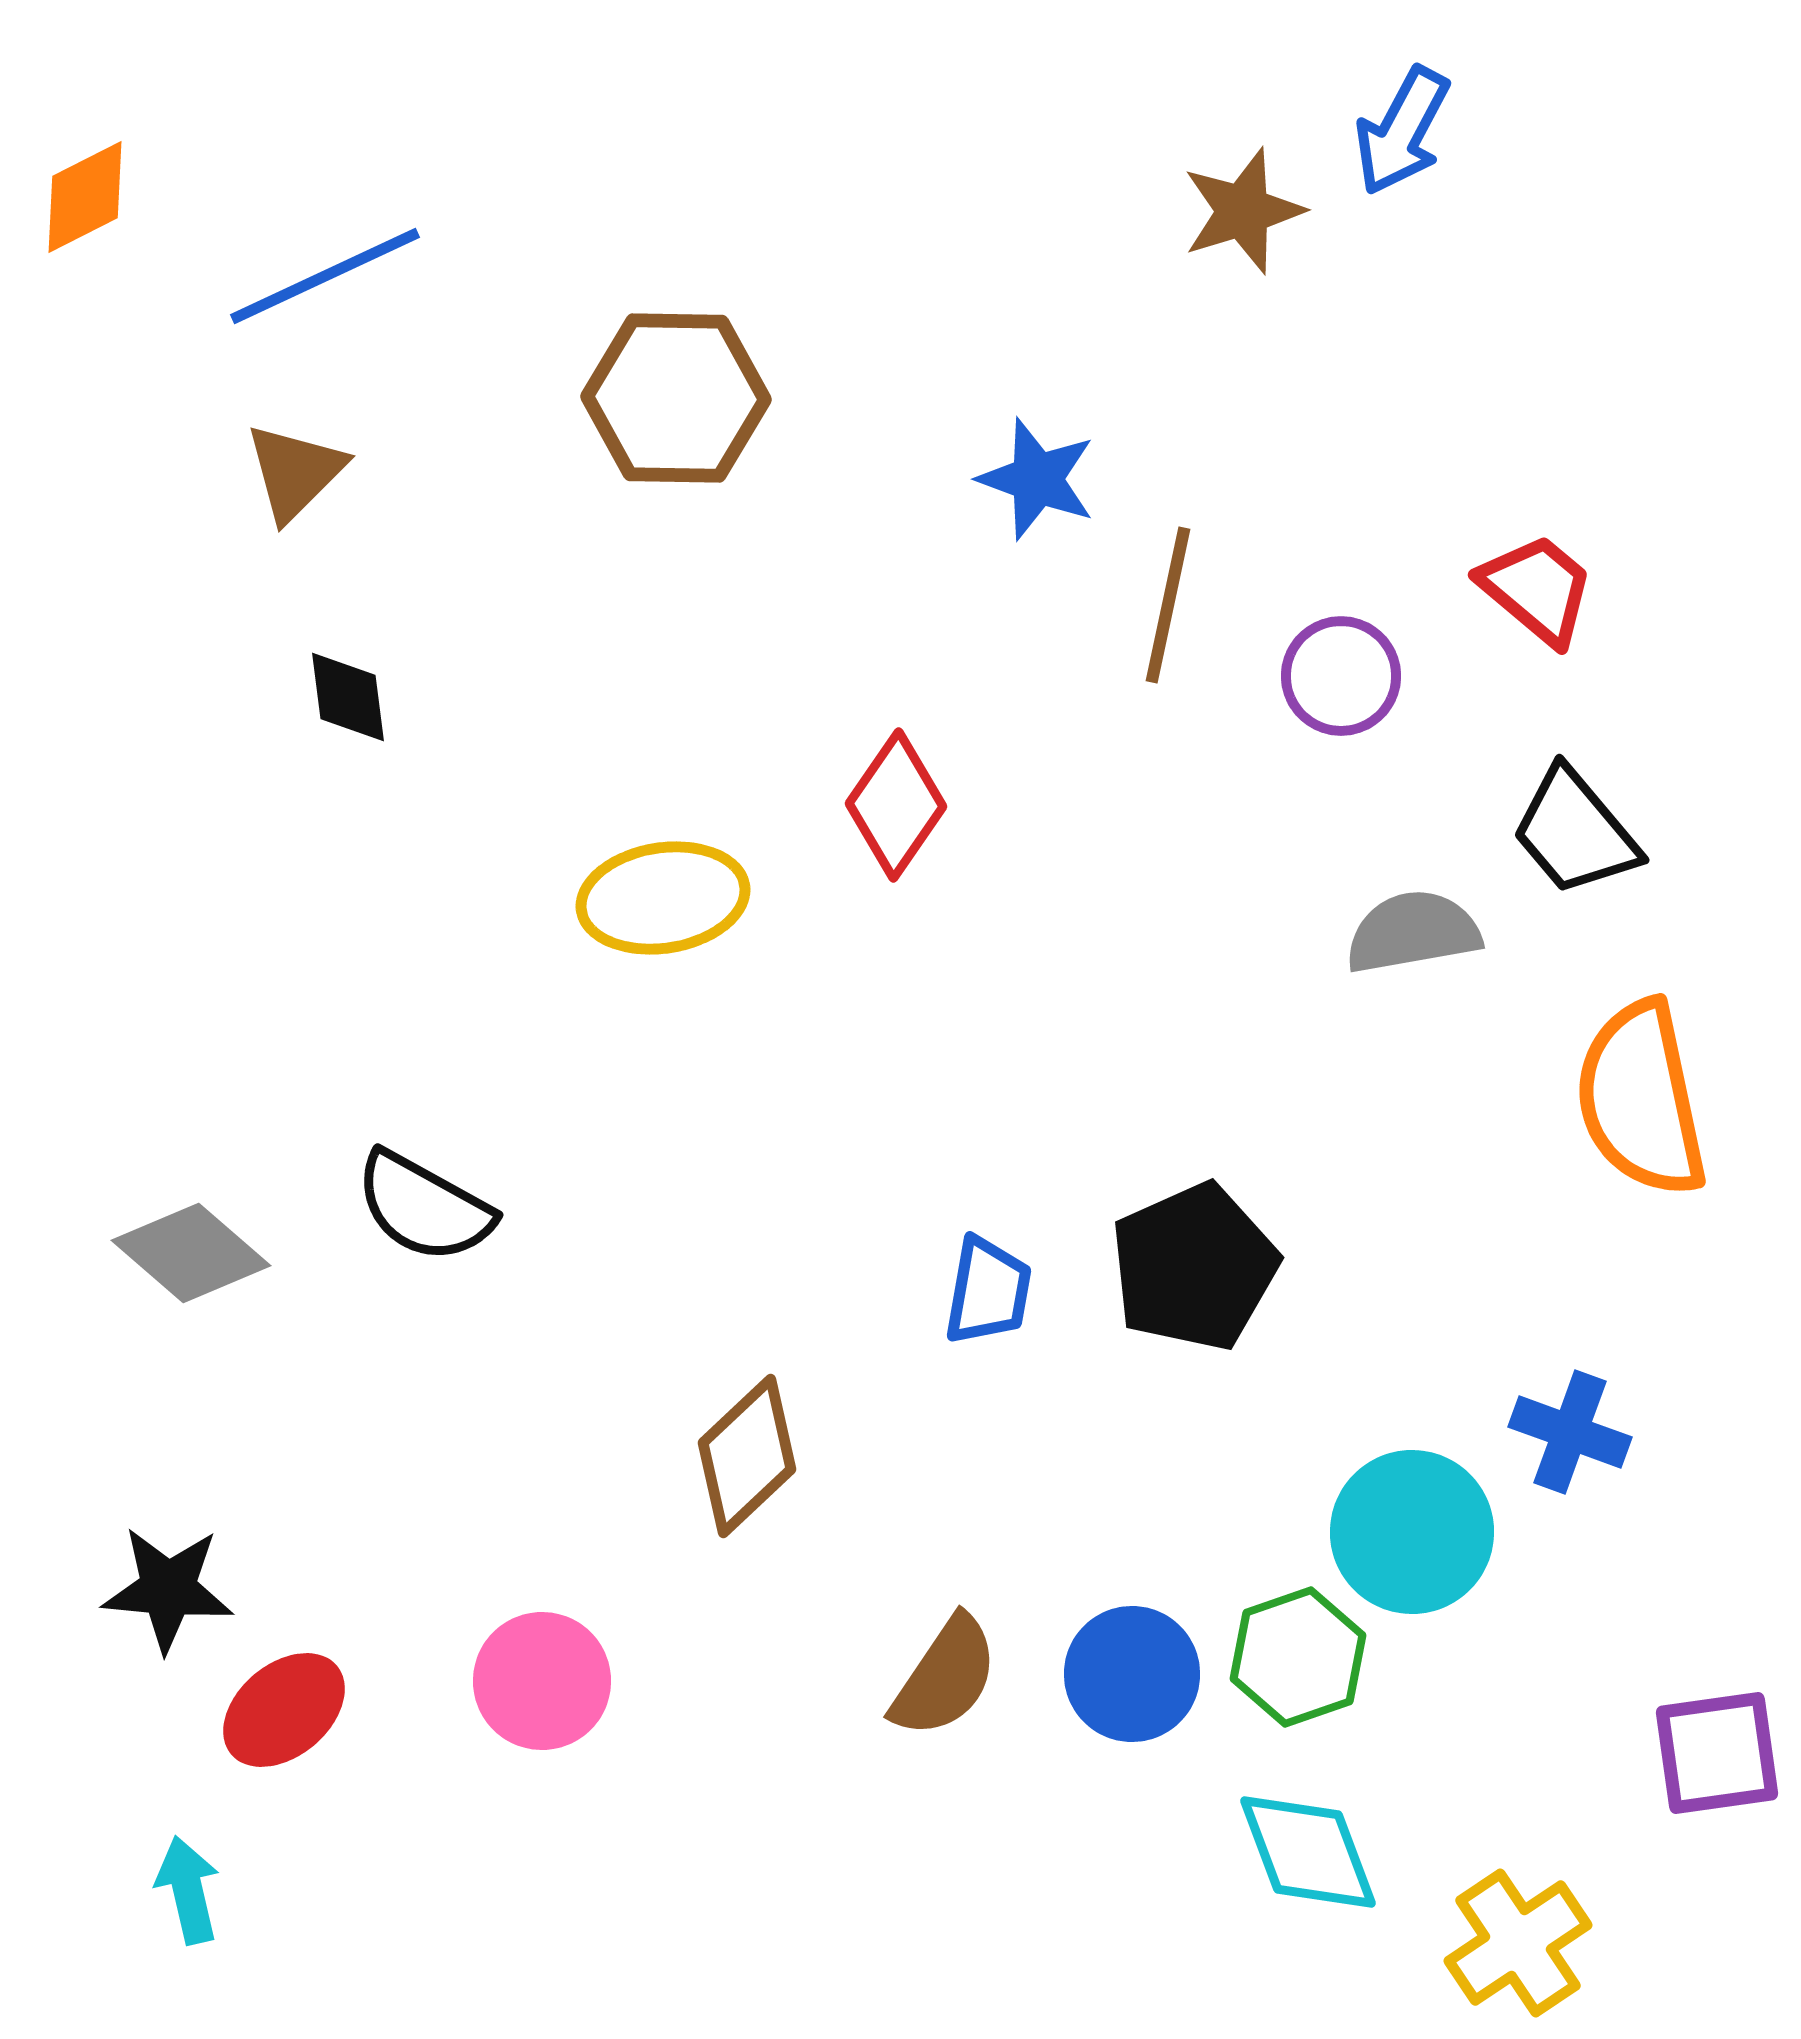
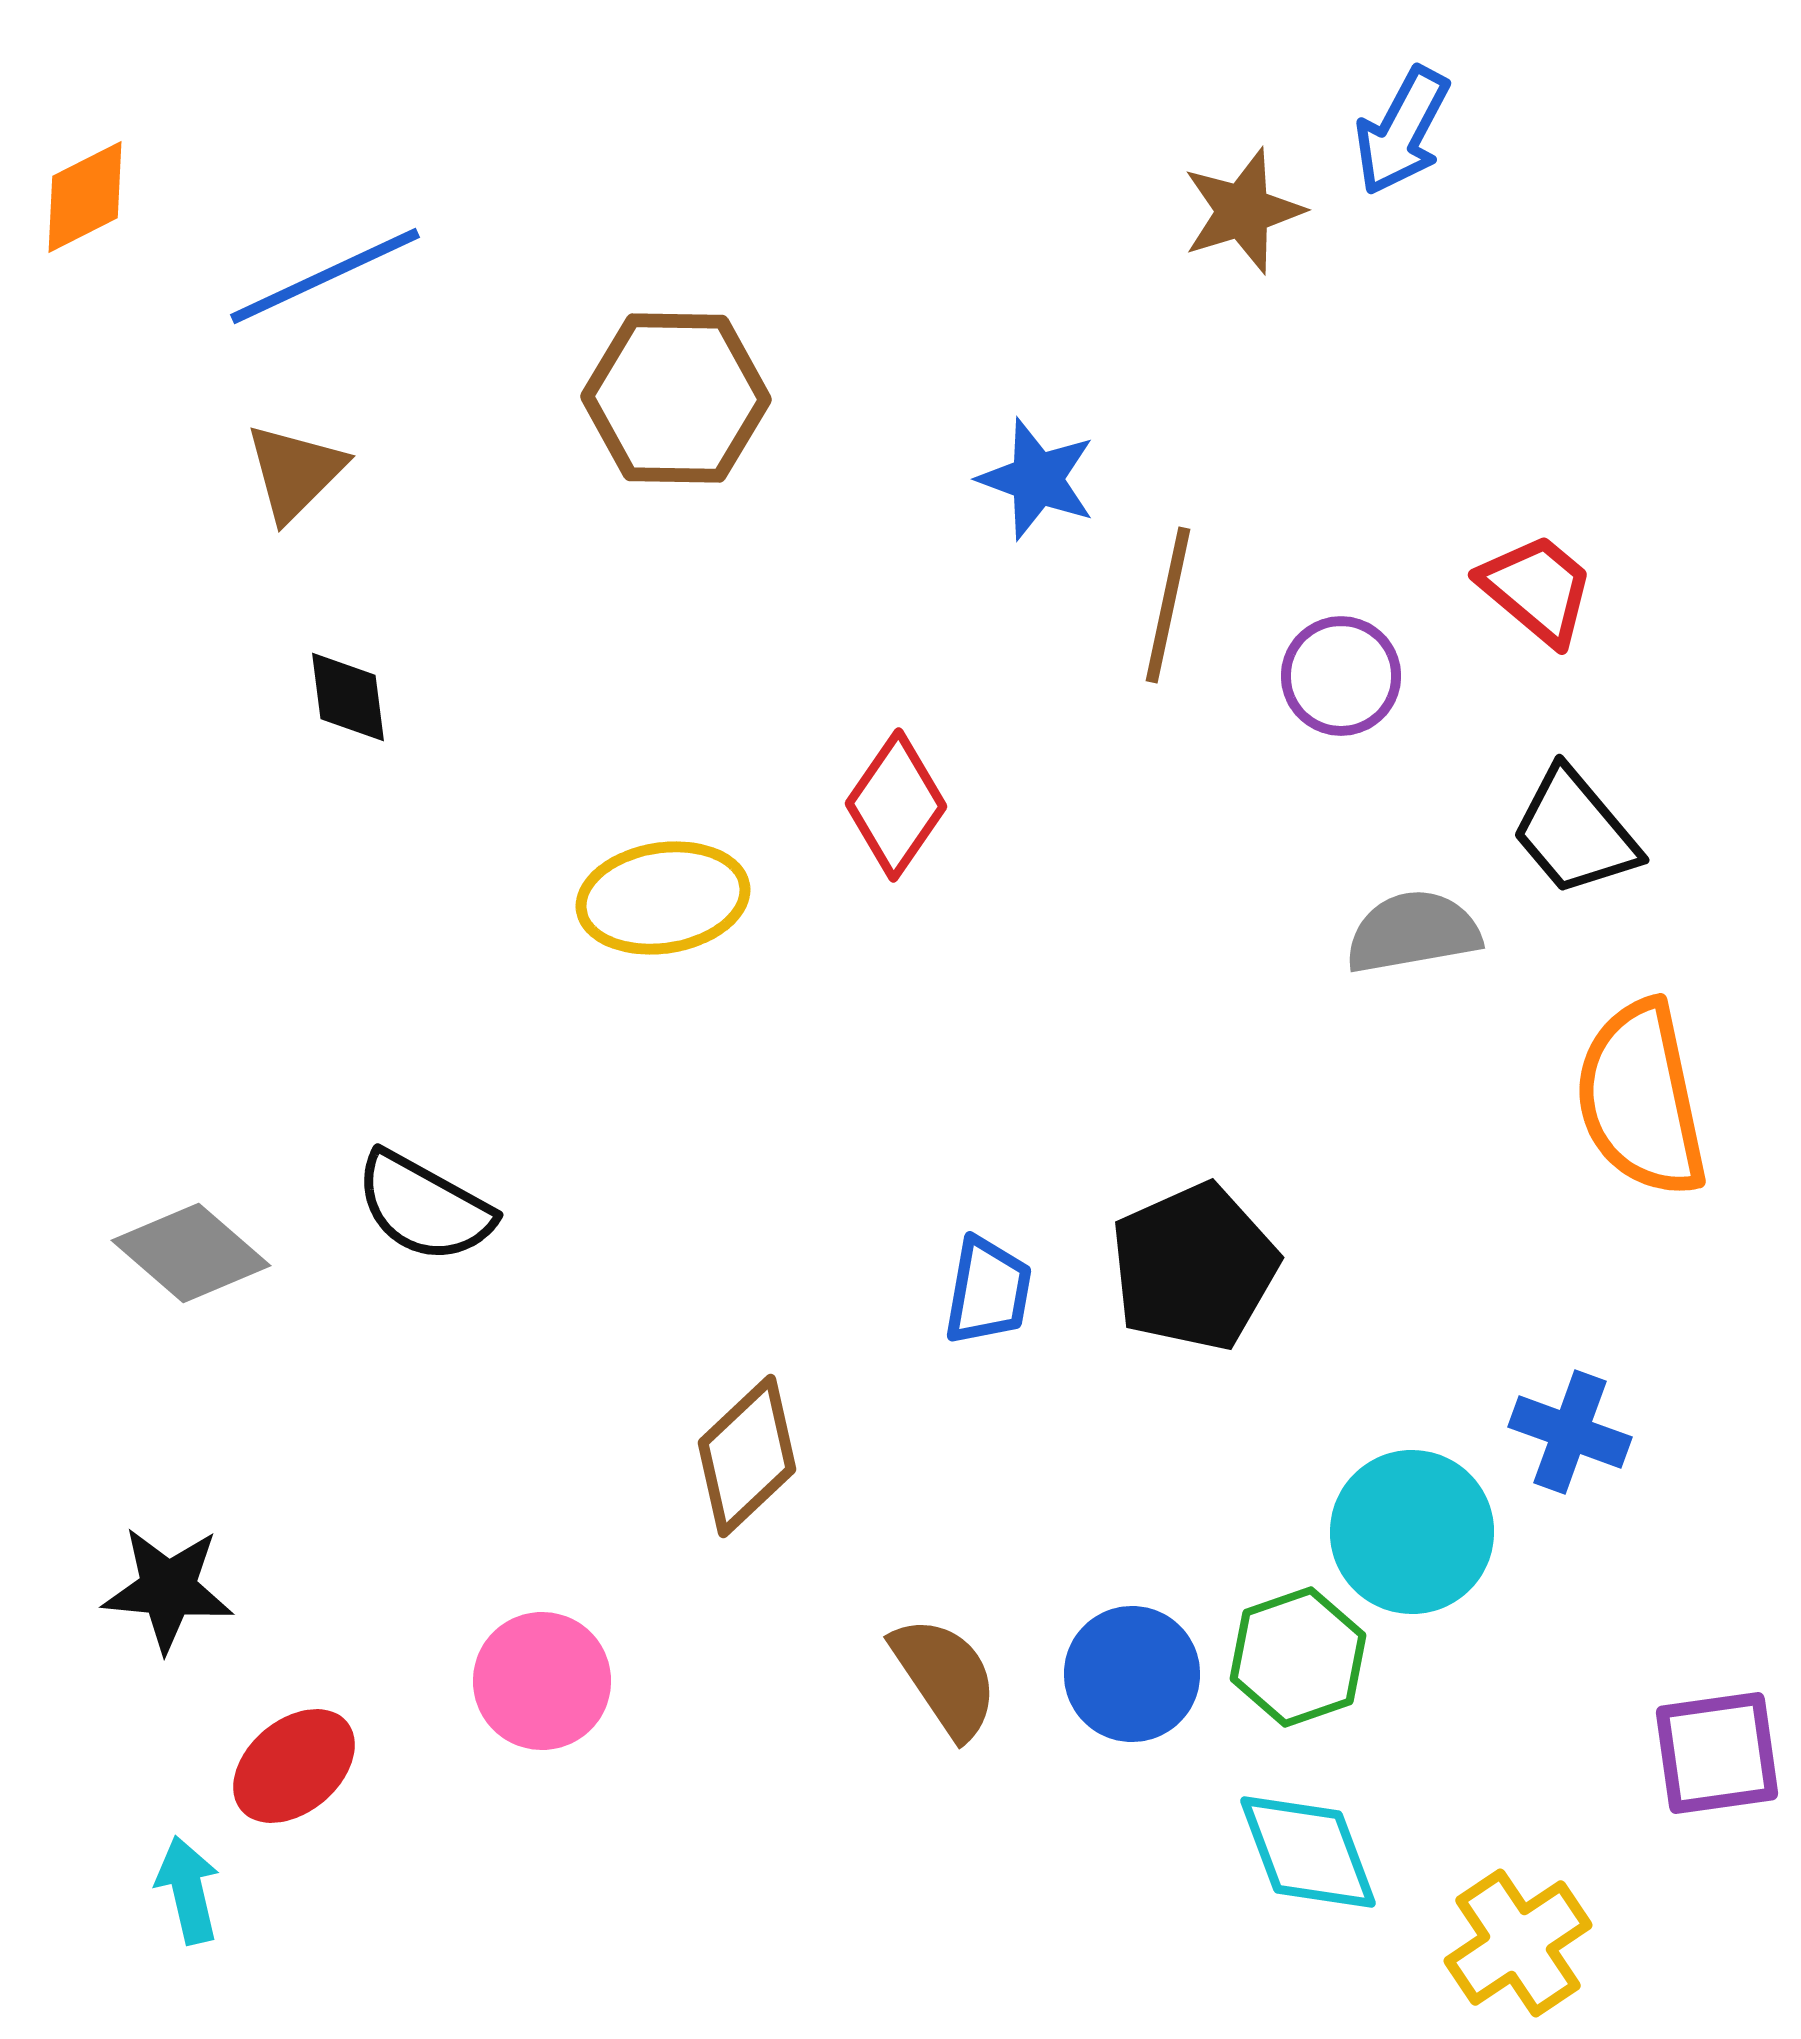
brown semicircle: rotated 68 degrees counterclockwise
red ellipse: moved 10 px right, 56 px down
